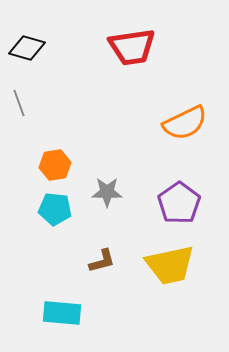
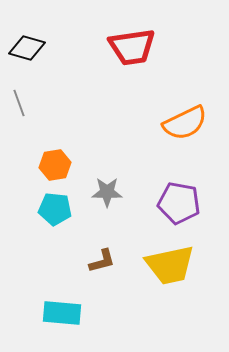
purple pentagon: rotated 27 degrees counterclockwise
